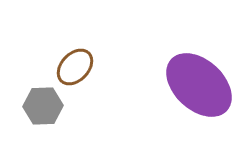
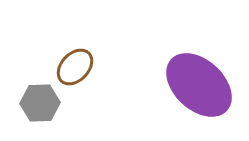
gray hexagon: moved 3 px left, 3 px up
